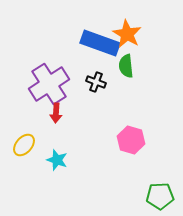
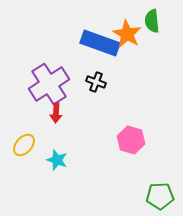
green semicircle: moved 26 px right, 45 px up
